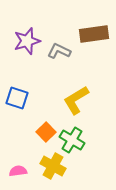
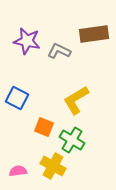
purple star: rotated 28 degrees clockwise
blue square: rotated 10 degrees clockwise
orange square: moved 2 px left, 5 px up; rotated 24 degrees counterclockwise
